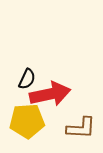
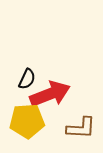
red arrow: rotated 9 degrees counterclockwise
